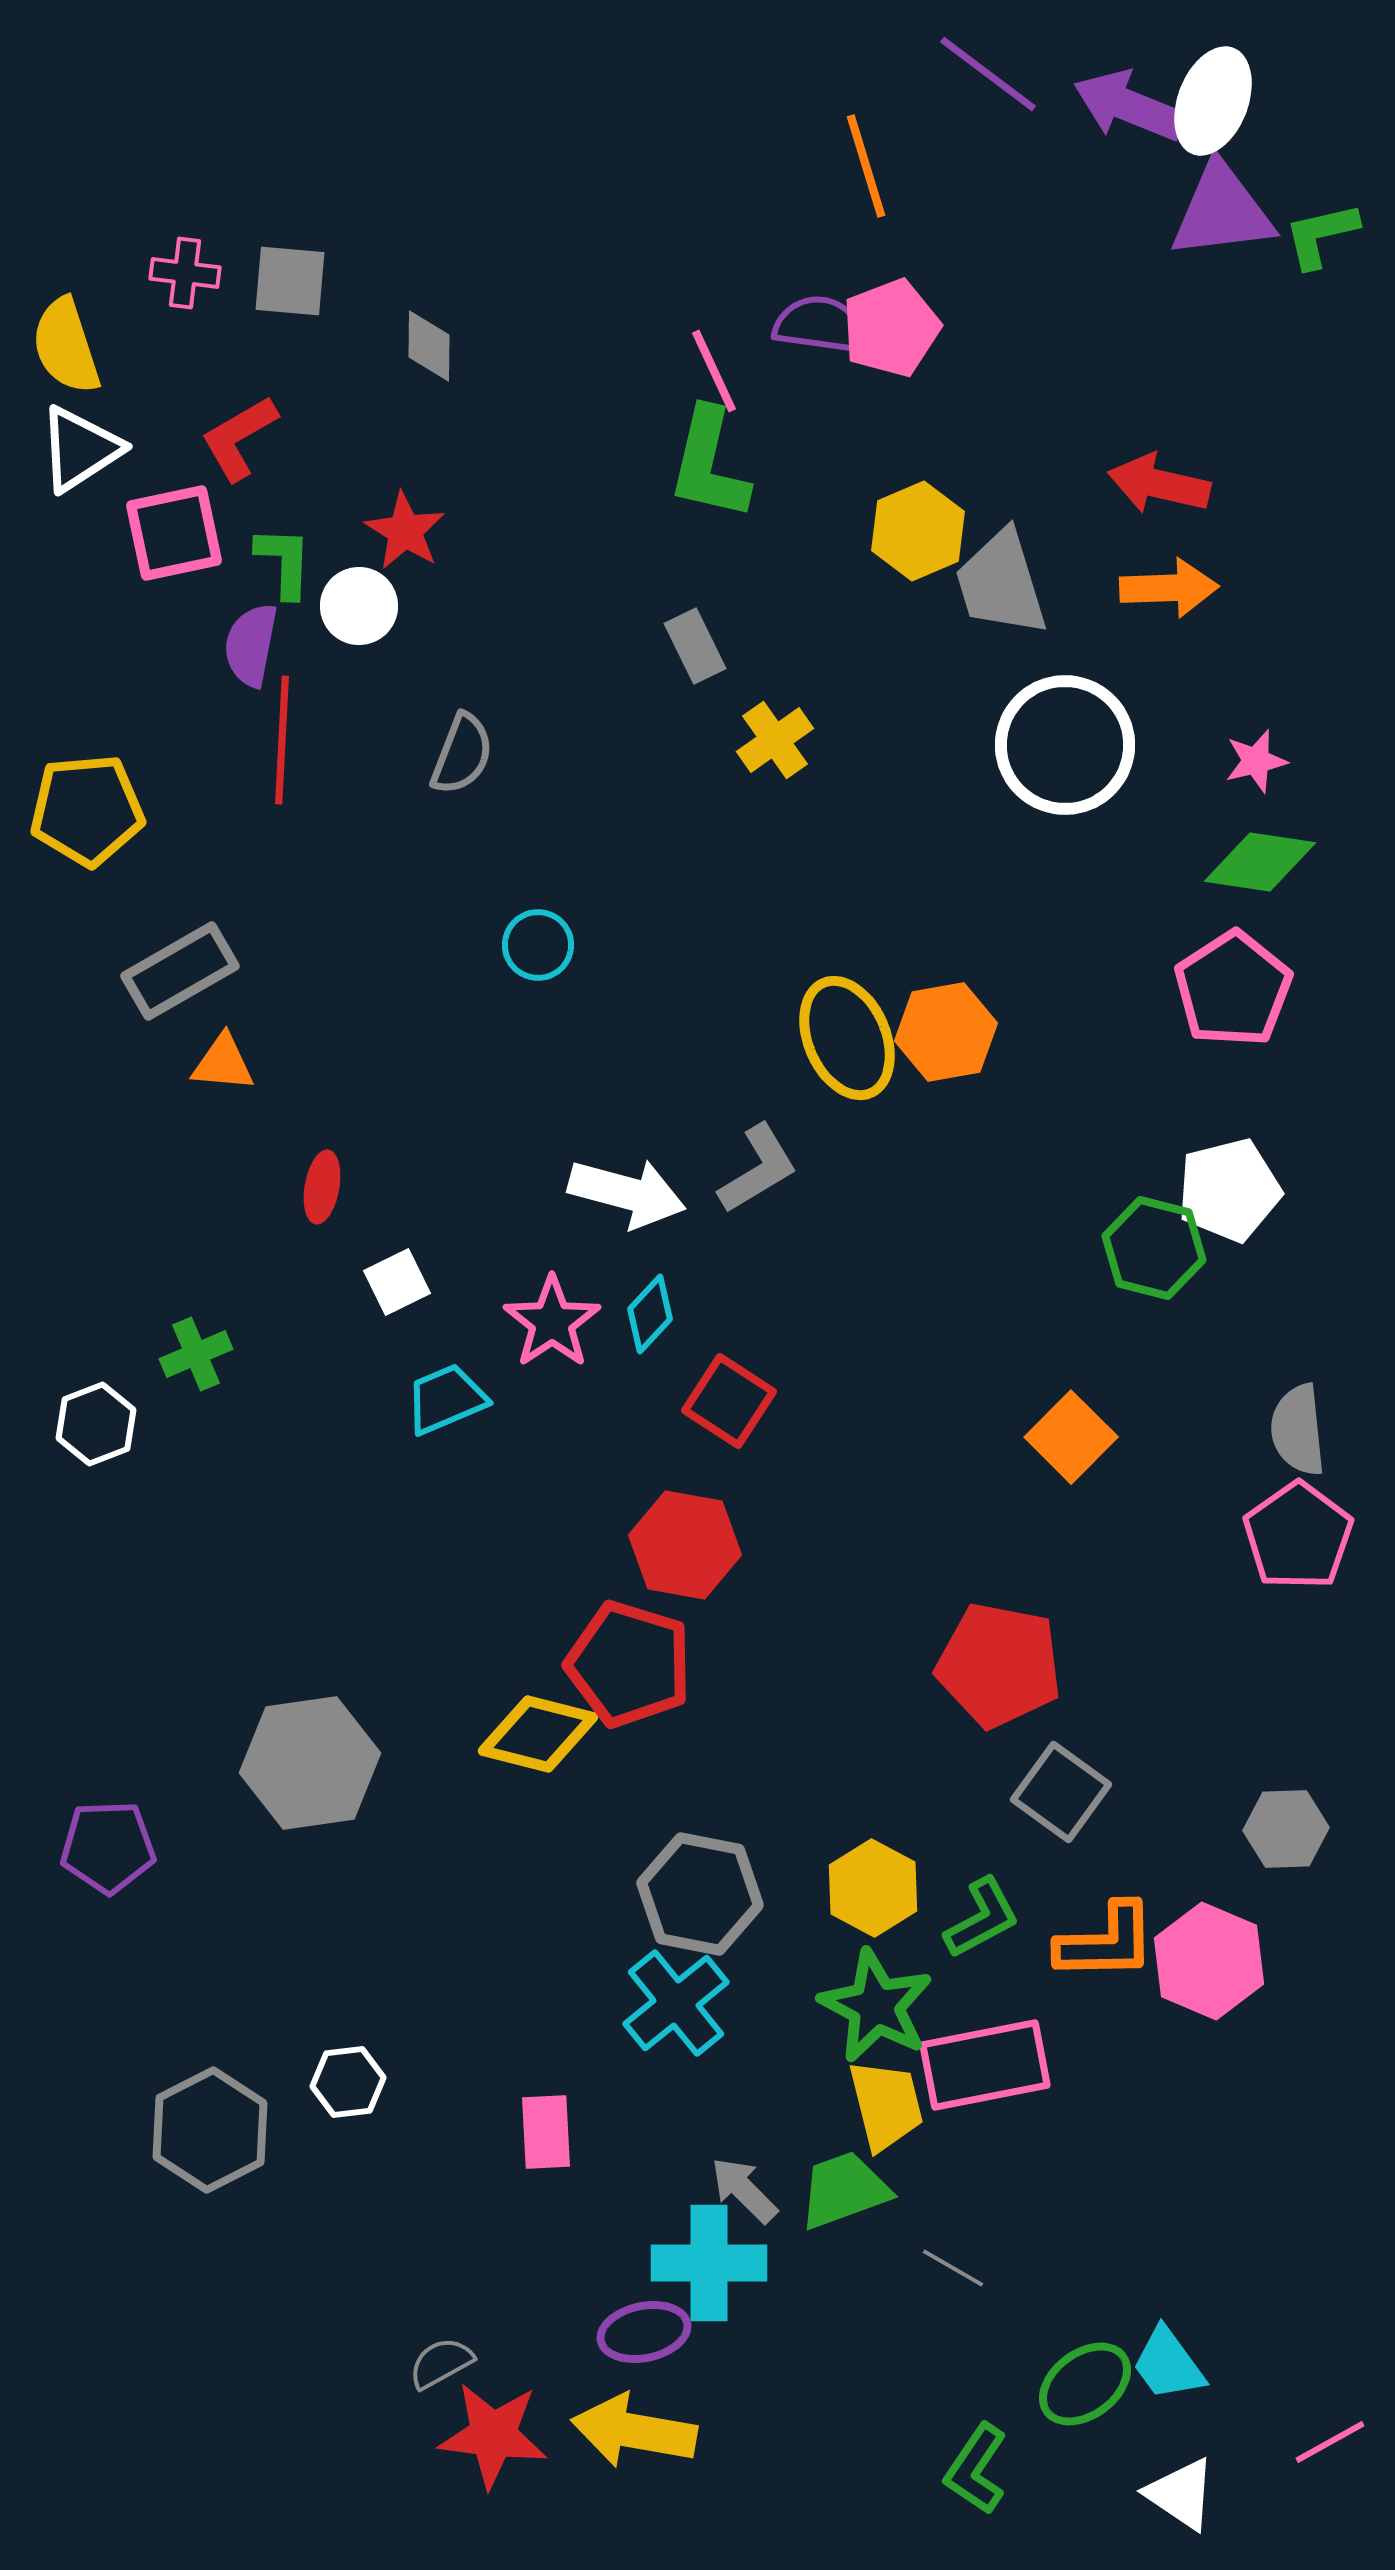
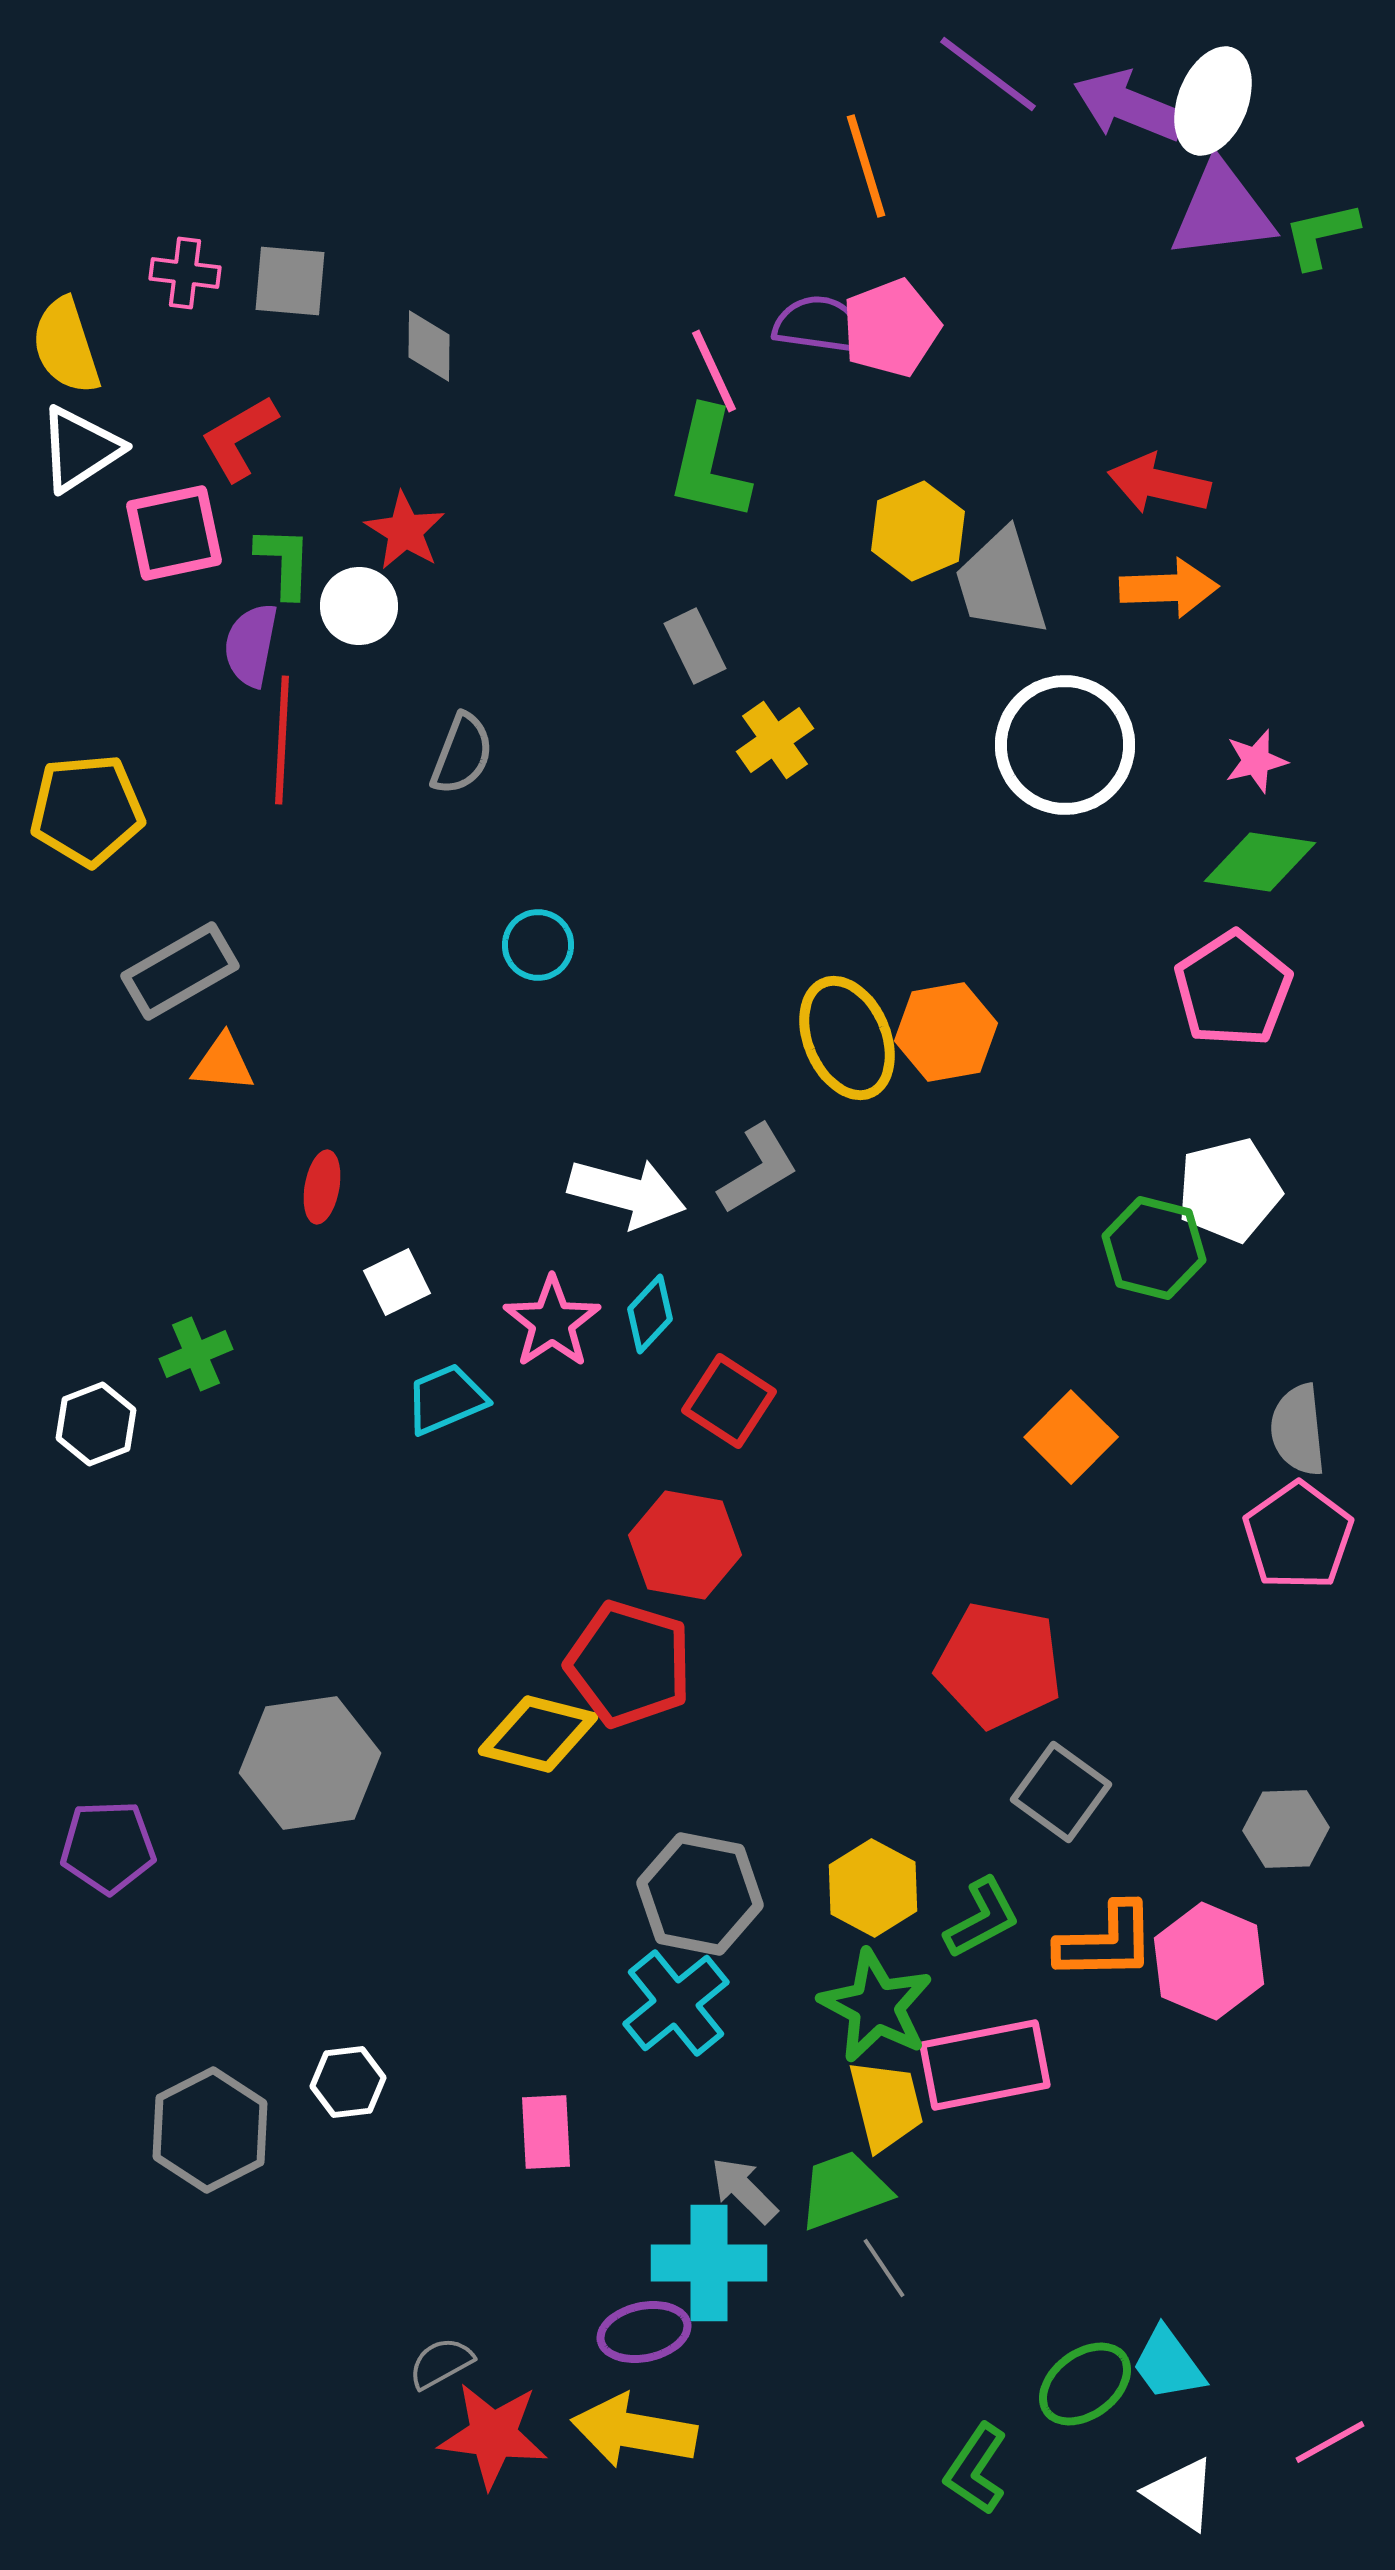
gray line at (953, 2268): moved 69 px left; rotated 26 degrees clockwise
